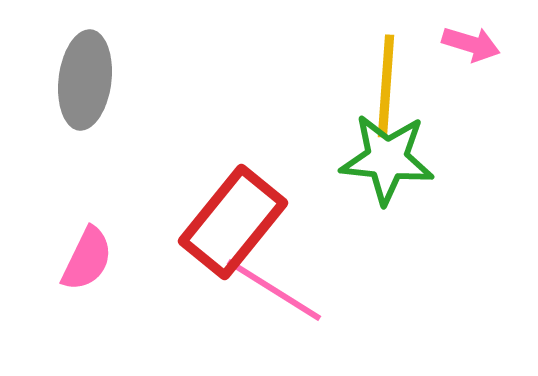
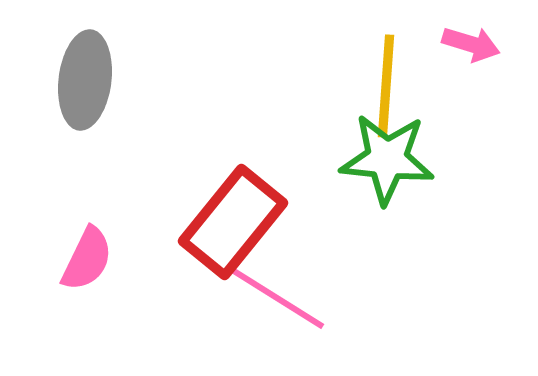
pink line: moved 3 px right, 8 px down
